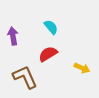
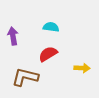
cyan semicircle: rotated 42 degrees counterclockwise
yellow arrow: rotated 21 degrees counterclockwise
brown L-shape: rotated 52 degrees counterclockwise
